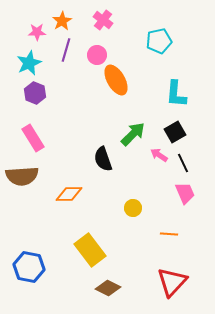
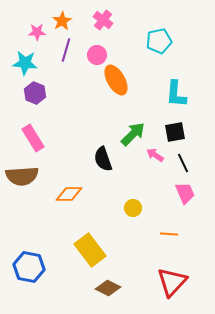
cyan star: moved 4 px left; rotated 30 degrees clockwise
black square: rotated 20 degrees clockwise
pink arrow: moved 4 px left
